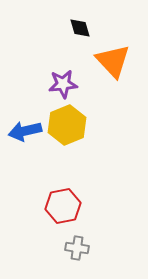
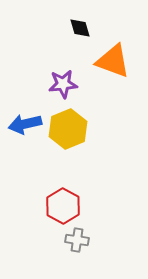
orange triangle: rotated 27 degrees counterclockwise
yellow hexagon: moved 1 px right, 4 px down
blue arrow: moved 7 px up
red hexagon: rotated 20 degrees counterclockwise
gray cross: moved 8 px up
